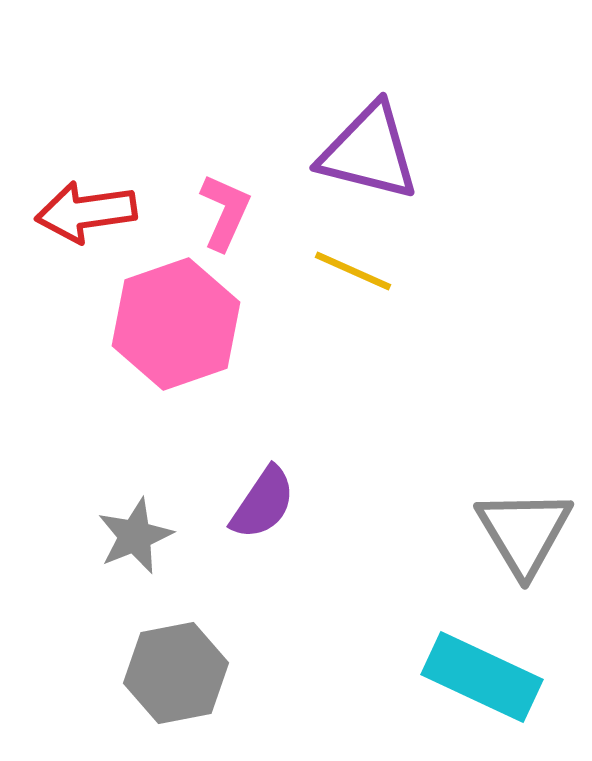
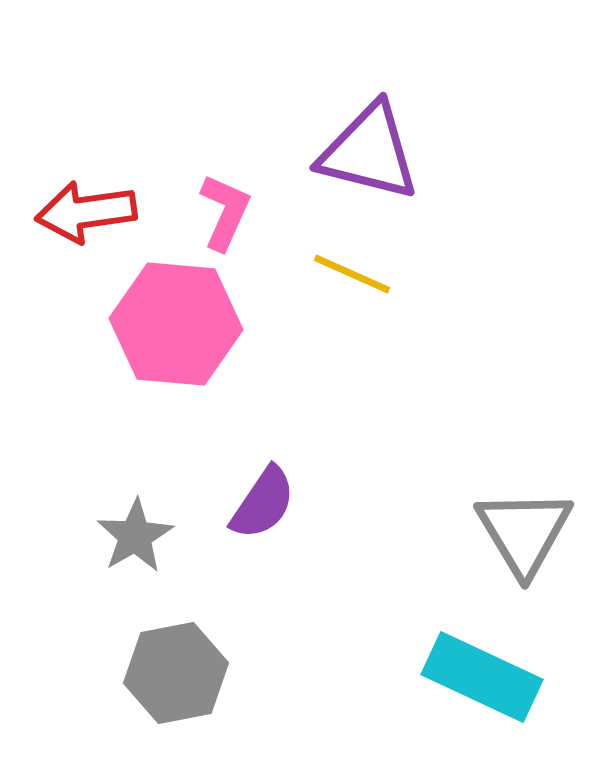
yellow line: moved 1 px left, 3 px down
pink hexagon: rotated 24 degrees clockwise
gray star: rotated 8 degrees counterclockwise
